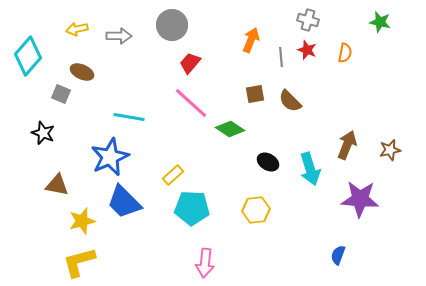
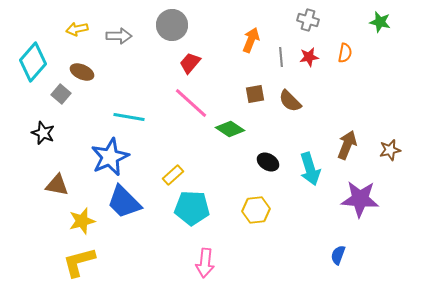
red star: moved 2 px right, 7 px down; rotated 30 degrees counterclockwise
cyan diamond: moved 5 px right, 6 px down
gray square: rotated 18 degrees clockwise
